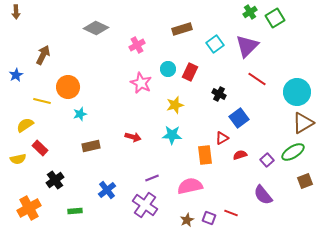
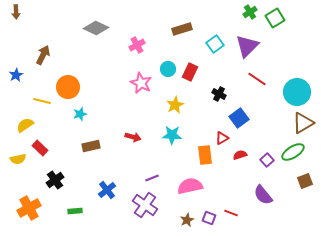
yellow star at (175, 105): rotated 12 degrees counterclockwise
